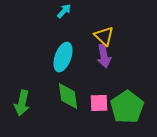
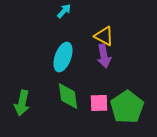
yellow triangle: rotated 15 degrees counterclockwise
